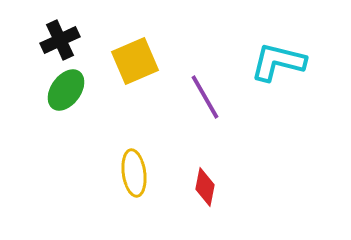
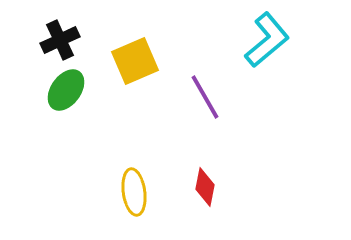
cyan L-shape: moved 11 px left, 22 px up; rotated 126 degrees clockwise
yellow ellipse: moved 19 px down
